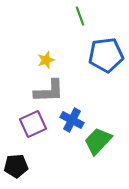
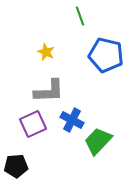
blue pentagon: rotated 20 degrees clockwise
yellow star: moved 8 px up; rotated 30 degrees counterclockwise
